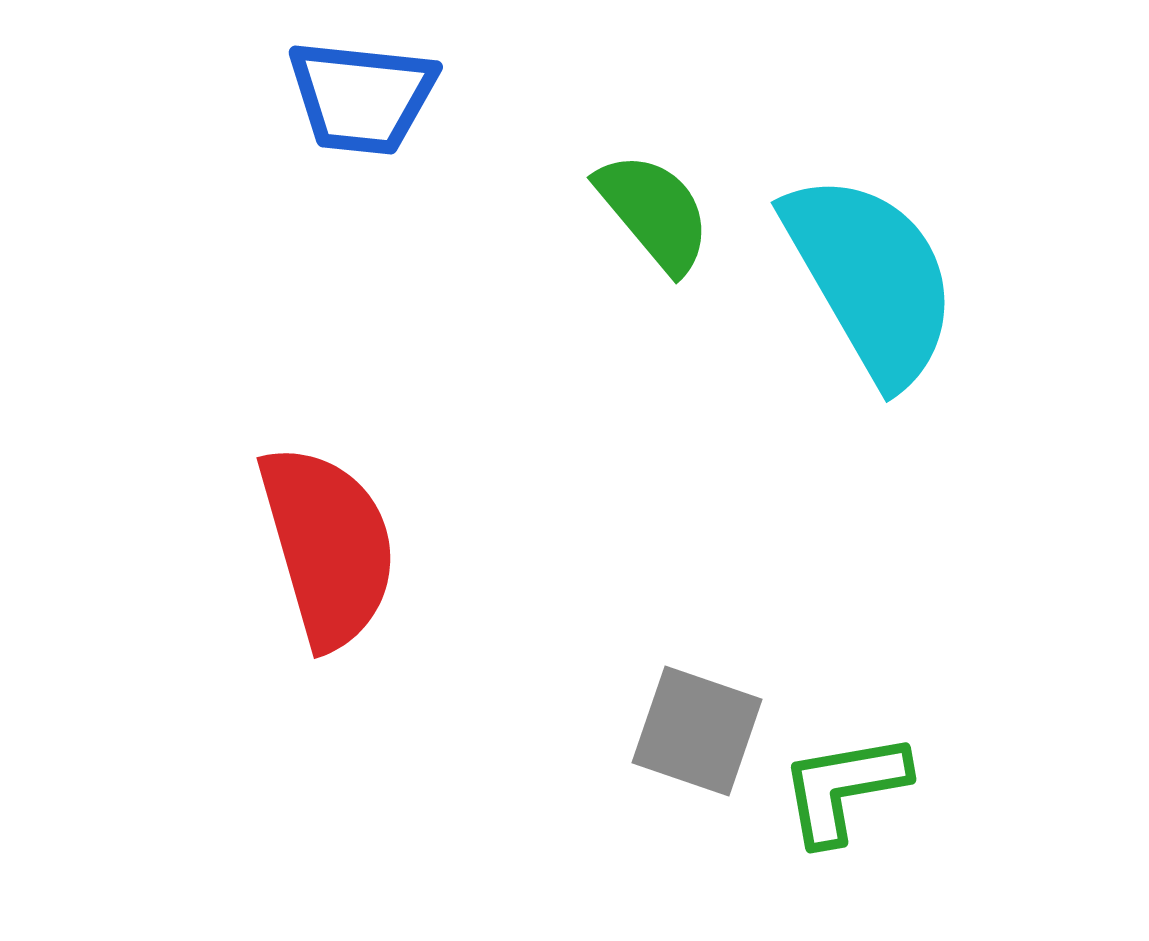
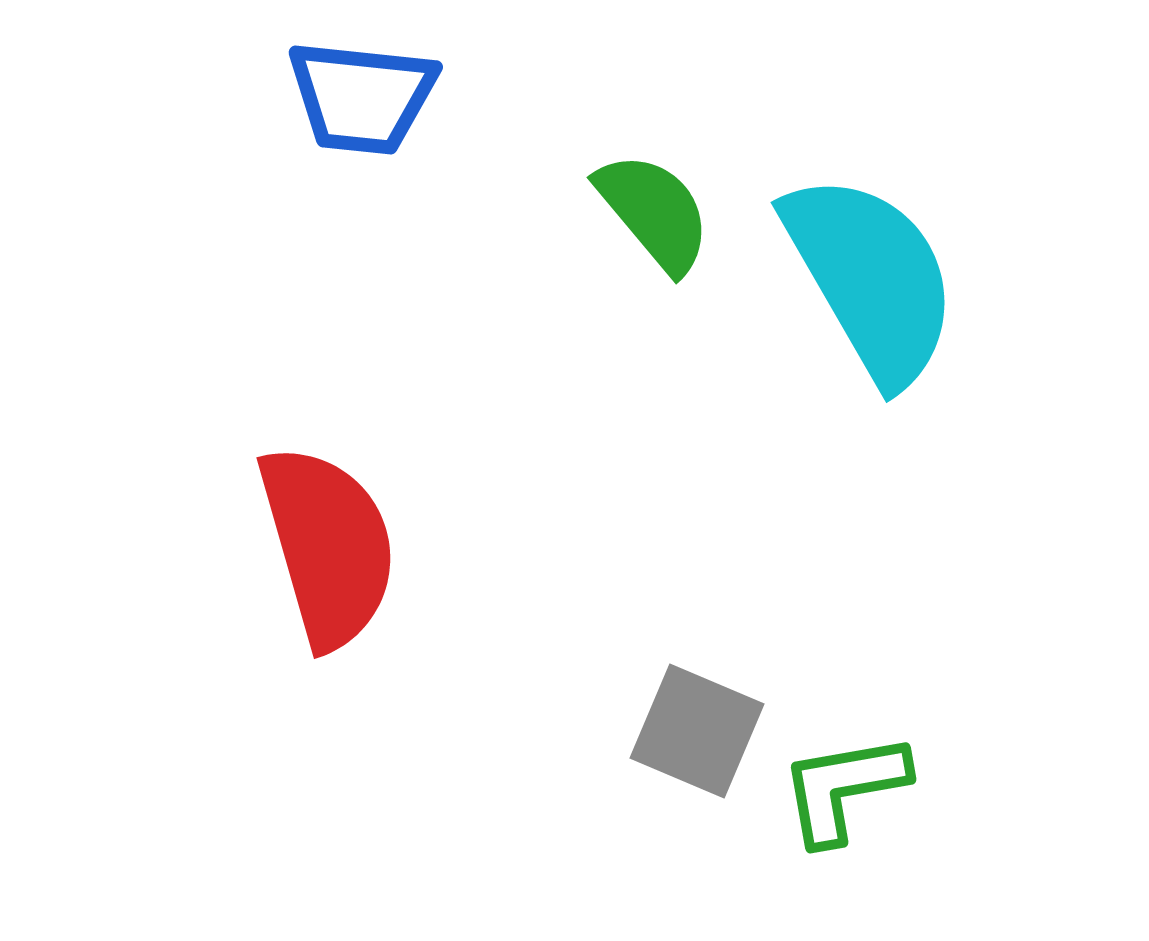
gray square: rotated 4 degrees clockwise
